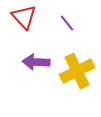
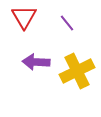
red triangle: rotated 12 degrees clockwise
